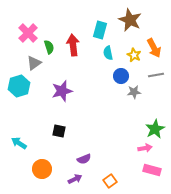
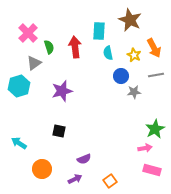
cyan rectangle: moved 1 px left, 1 px down; rotated 12 degrees counterclockwise
red arrow: moved 2 px right, 2 px down
